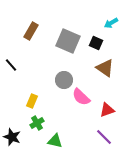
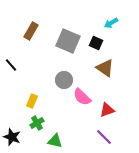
pink semicircle: moved 1 px right
